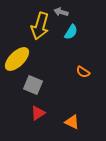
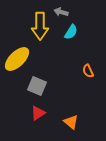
yellow arrow: rotated 16 degrees counterclockwise
orange semicircle: moved 5 px right, 1 px up; rotated 32 degrees clockwise
gray square: moved 4 px right, 1 px down
orange triangle: moved 1 px left; rotated 14 degrees clockwise
